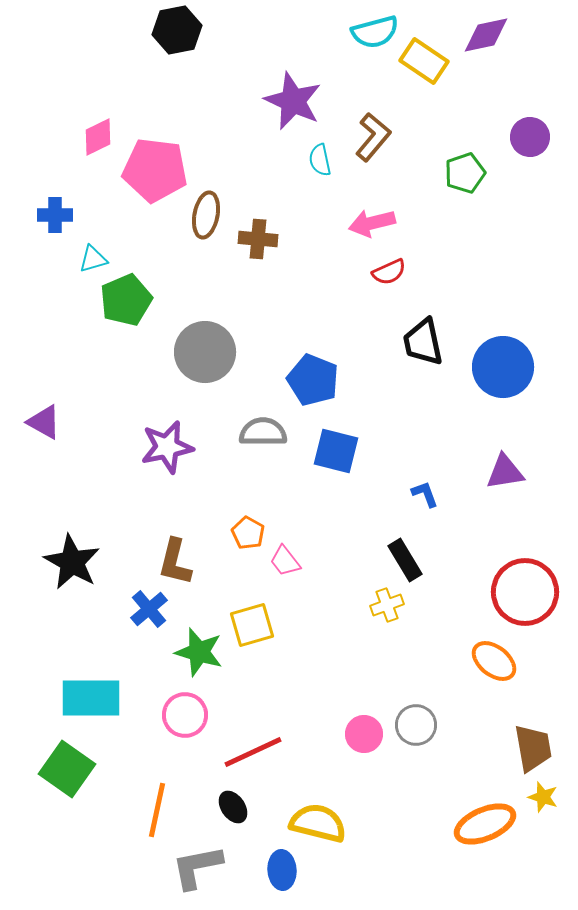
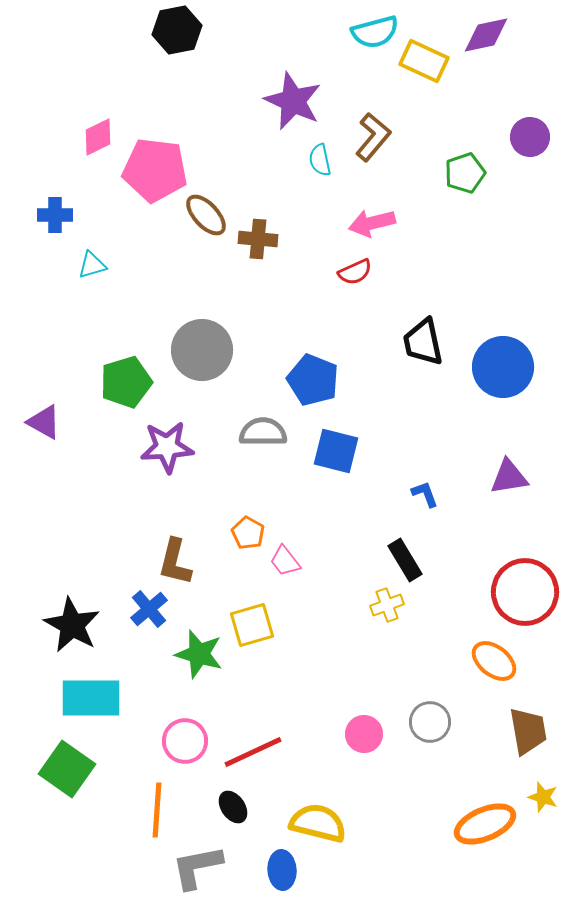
yellow rectangle at (424, 61): rotated 9 degrees counterclockwise
brown ellipse at (206, 215): rotated 54 degrees counterclockwise
cyan triangle at (93, 259): moved 1 px left, 6 px down
red semicircle at (389, 272): moved 34 px left
green pentagon at (126, 300): moved 82 px down; rotated 6 degrees clockwise
gray circle at (205, 352): moved 3 px left, 2 px up
purple star at (167, 447): rotated 8 degrees clockwise
purple triangle at (505, 472): moved 4 px right, 5 px down
black star at (72, 562): moved 63 px down
green star at (199, 652): moved 2 px down
pink circle at (185, 715): moved 26 px down
gray circle at (416, 725): moved 14 px right, 3 px up
brown trapezoid at (533, 748): moved 5 px left, 17 px up
orange line at (157, 810): rotated 8 degrees counterclockwise
